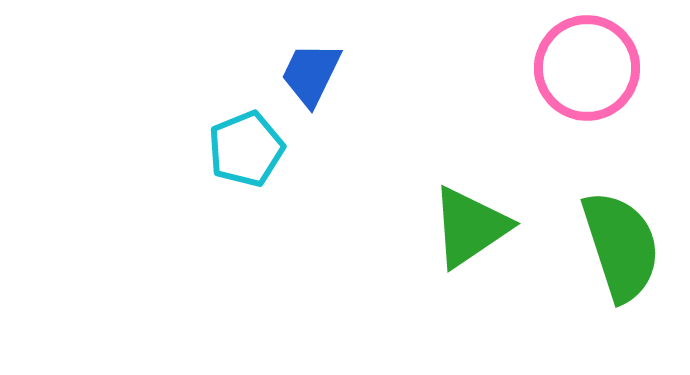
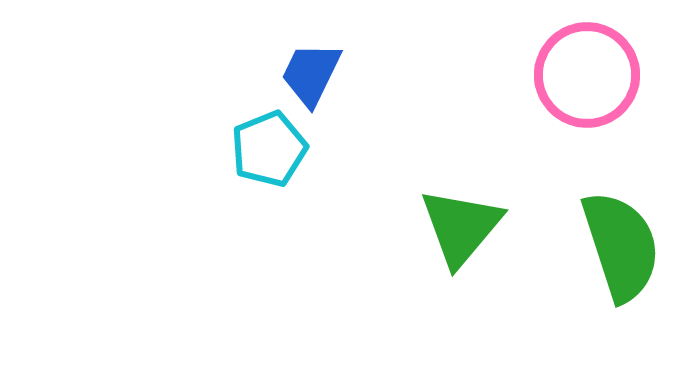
pink circle: moved 7 px down
cyan pentagon: moved 23 px right
green triangle: moved 9 px left; rotated 16 degrees counterclockwise
